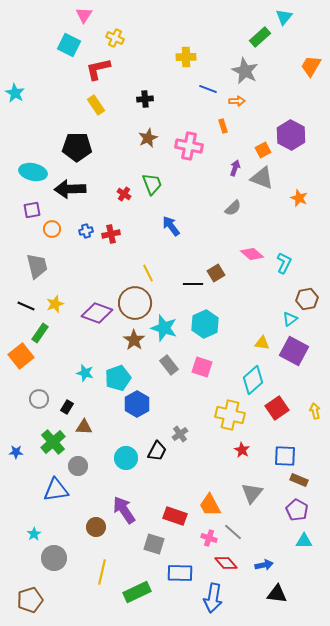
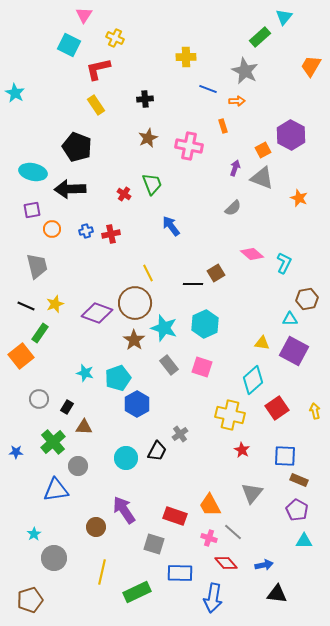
black pentagon at (77, 147): rotated 20 degrees clockwise
cyan triangle at (290, 319): rotated 35 degrees clockwise
